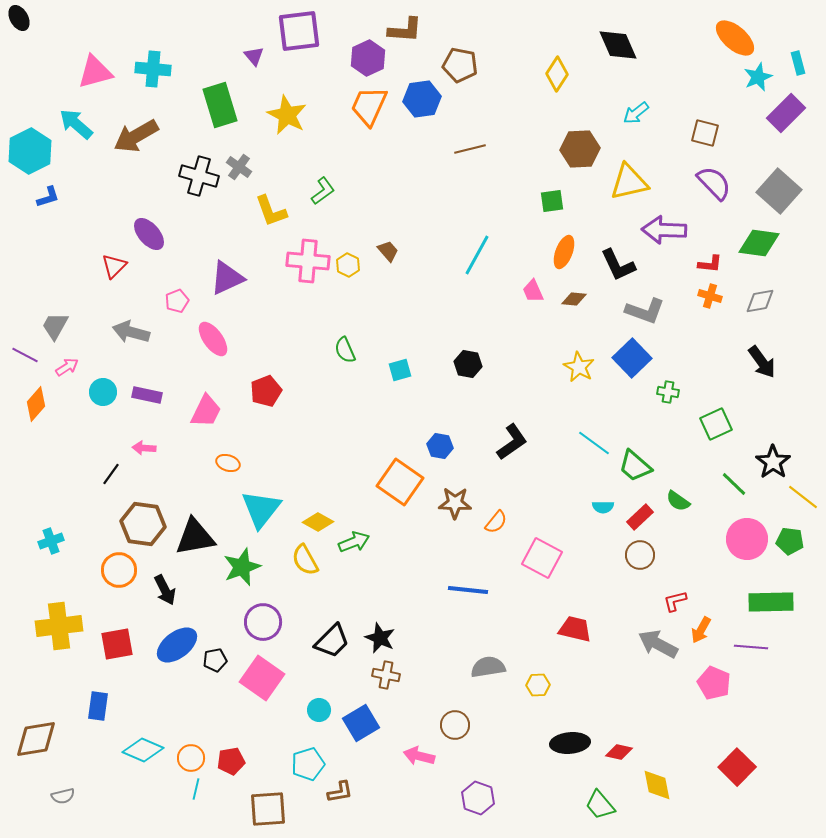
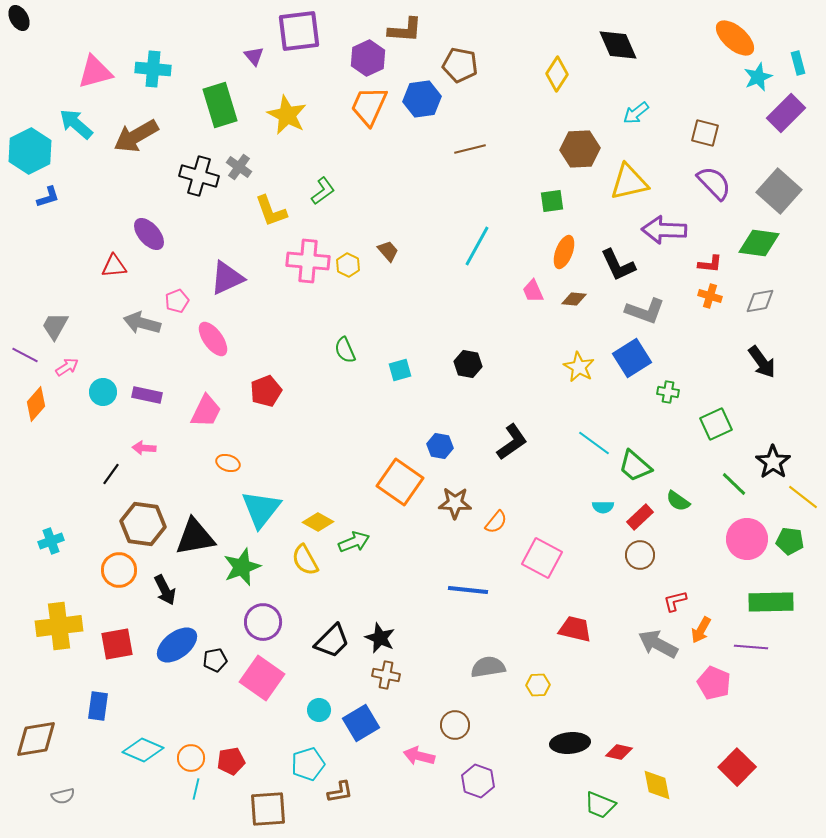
cyan line at (477, 255): moved 9 px up
red triangle at (114, 266): rotated 40 degrees clockwise
gray arrow at (131, 332): moved 11 px right, 9 px up
blue square at (632, 358): rotated 12 degrees clockwise
purple hexagon at (478, 798): moved 17 px up
green trapezoid at (600, 805): rotated 28 degrees counterclockwise
